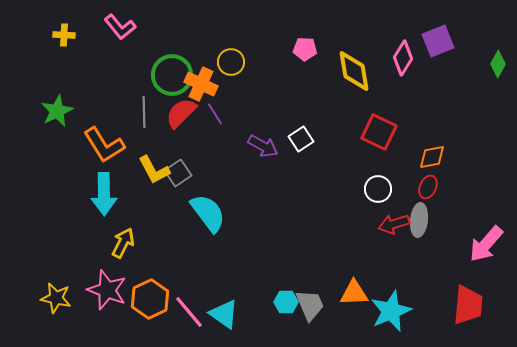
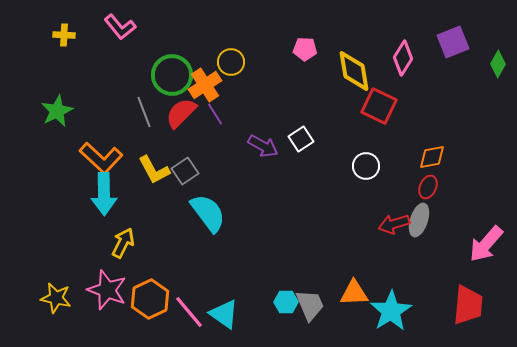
purple square: moved 15 px right, 1 px down
orange cross: moved 4 px right, 1 px down; rotated 32 degrees clockwise
gray line: rotated 20 degrees counterclockwise
red square: moved 26 px up
orange L-shape: moved 3 px left, 13 px down; rotated 15 degrees counterclockwise
gray square: moved 7 px right, 2 px up
white circle: moved 12 px left, 23 px up
gray ellipse: rotated 12 degrees clockwise
cyan star: rotated 9 degrees counterclockwise
